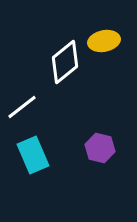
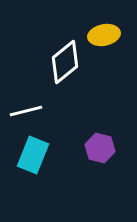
yellow ellipse: moved 6 px up
white line: moved 4 px right, 4 px down; rotated 24 degrees clockwise
cyan rectangle: rotated 45 degrees clockwise
